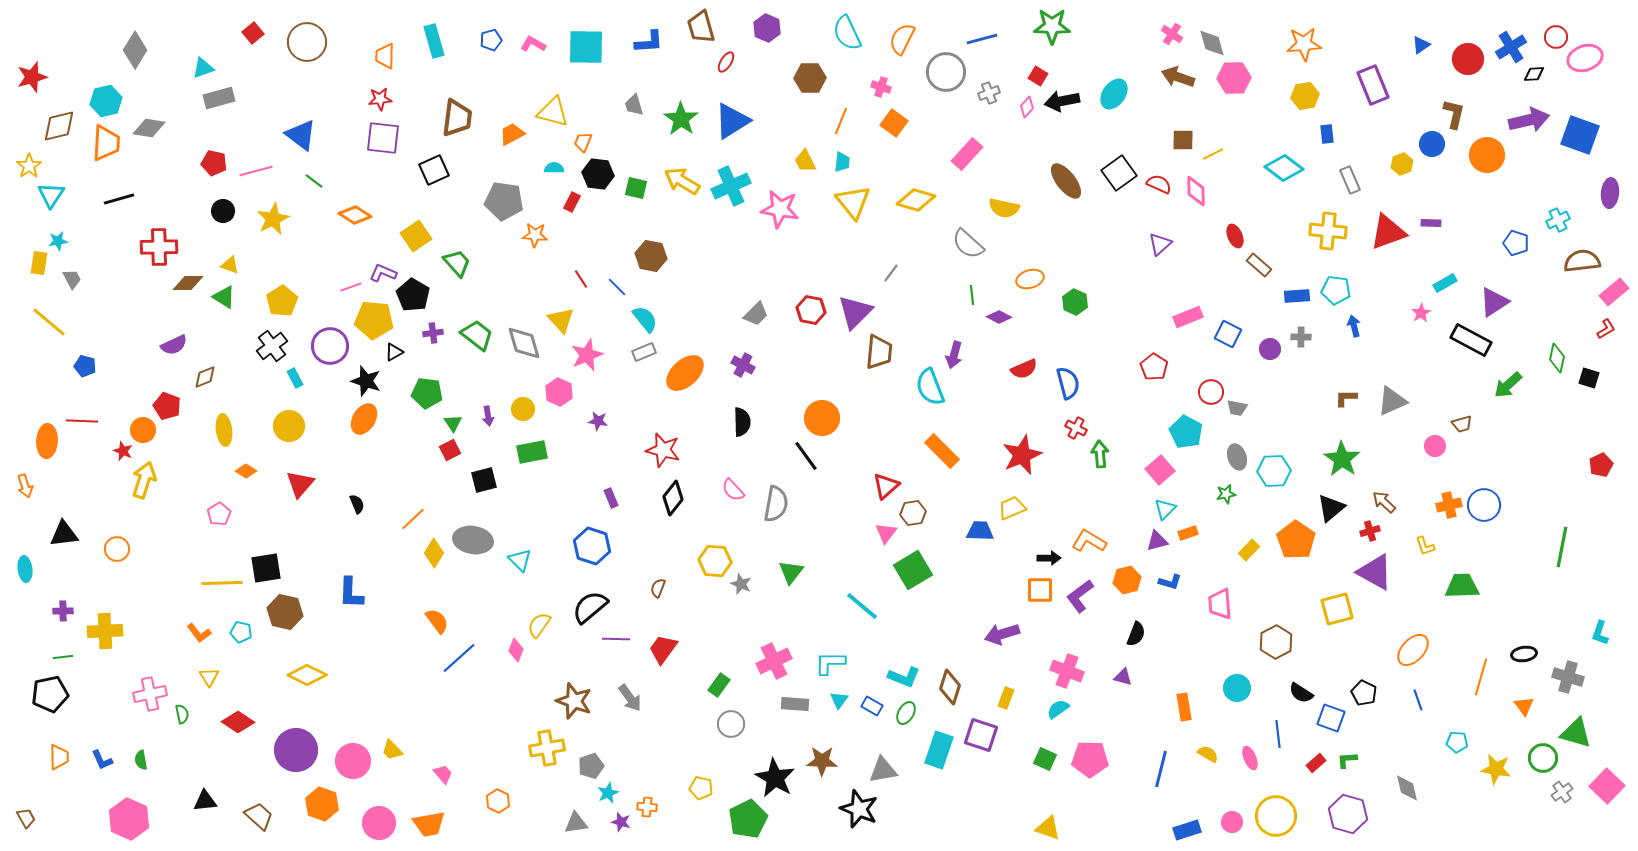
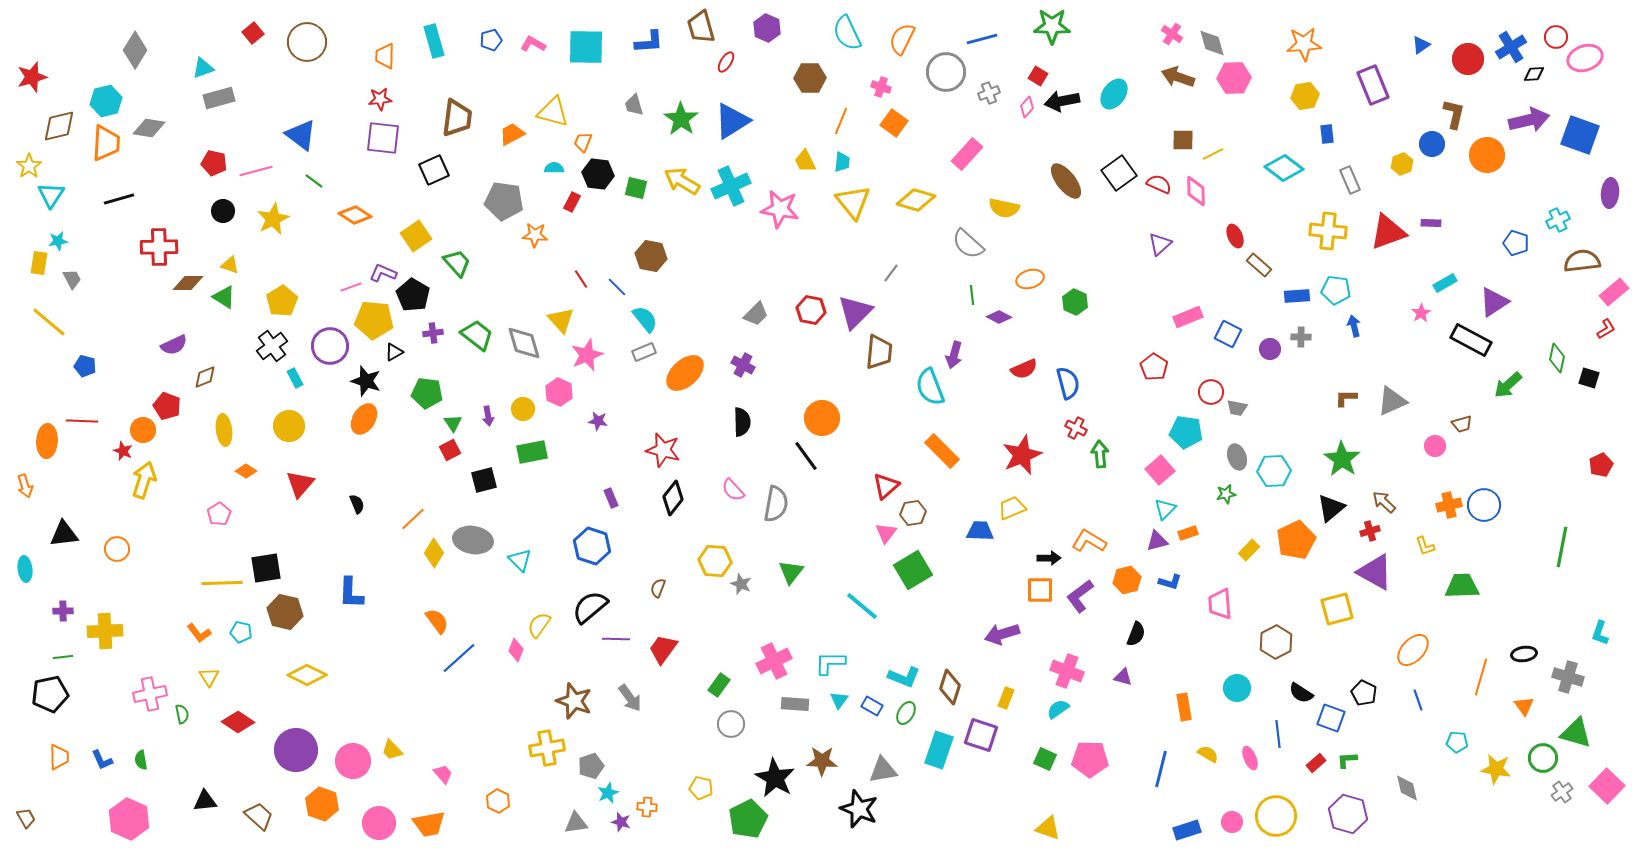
cyan pentagon at (1186, 432): rotated 20 degrees counterclockwise
orange pentagon at (1296, 540): rotated 12 degrees clockwise
